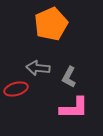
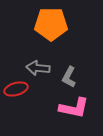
orange pentagon: rotated 24 degrees clockwise
pink L-shape: rotated 12 degrees clockwise
